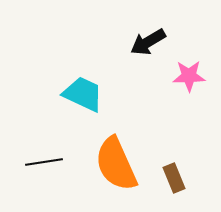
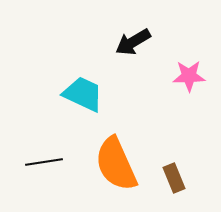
black arrow: moved 15 px left
